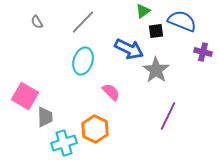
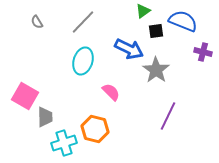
blue semicircle: moved 1 px right
orange hexagon: rotated 12 degrees counterclockwise
